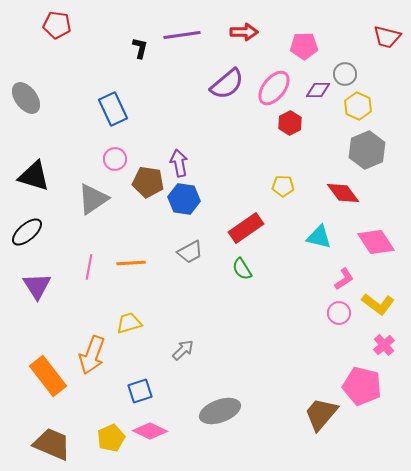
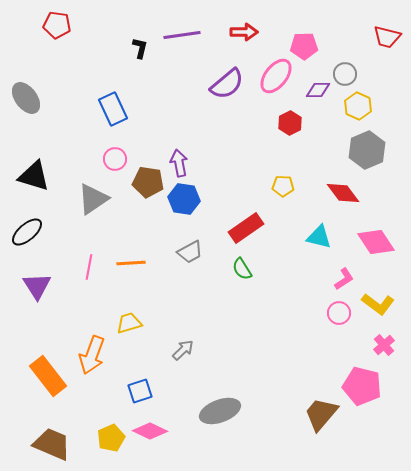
pink ellipse at (274, 88): moved 2 px right, 12 px up
